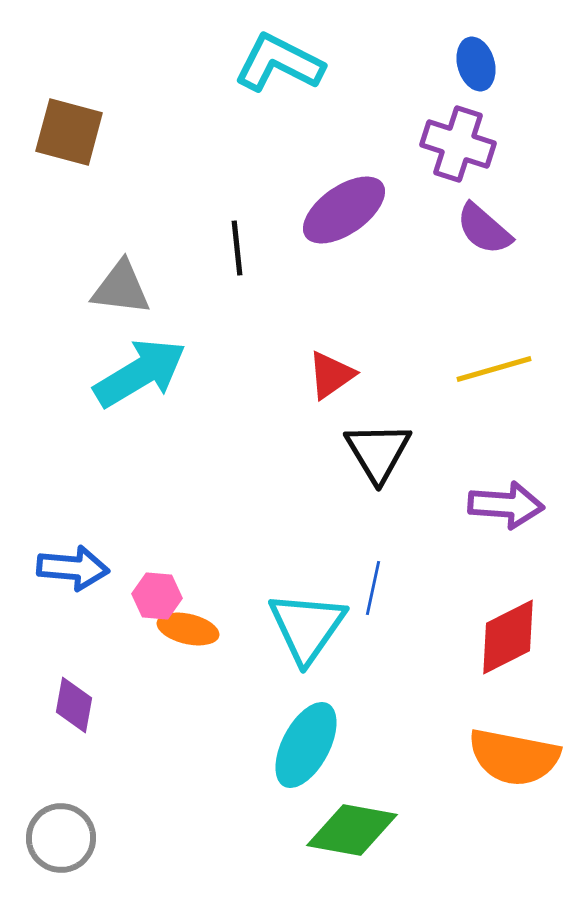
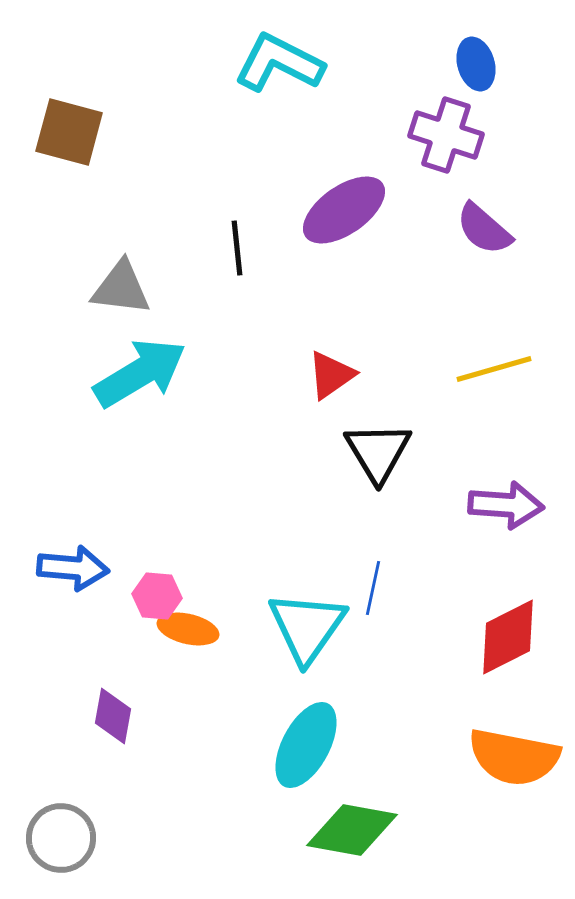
purple cross: moved 12 px left, 9 px up
purple diamond: moved 39 px right, 11 px down
